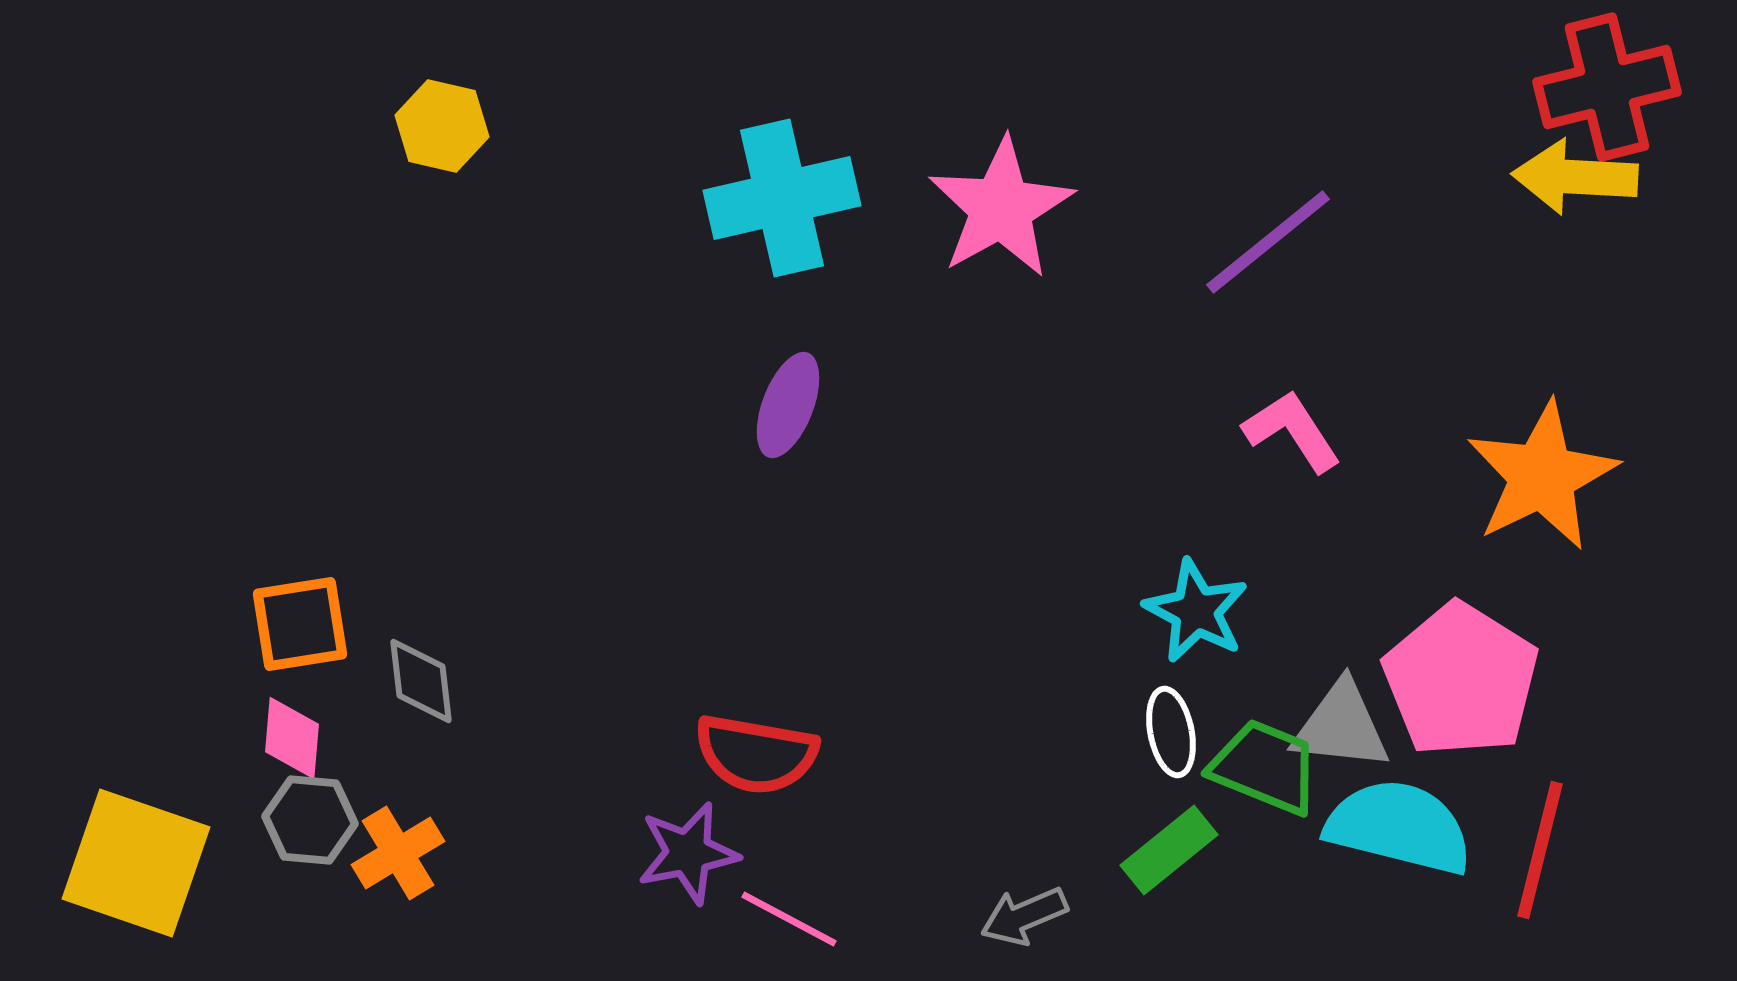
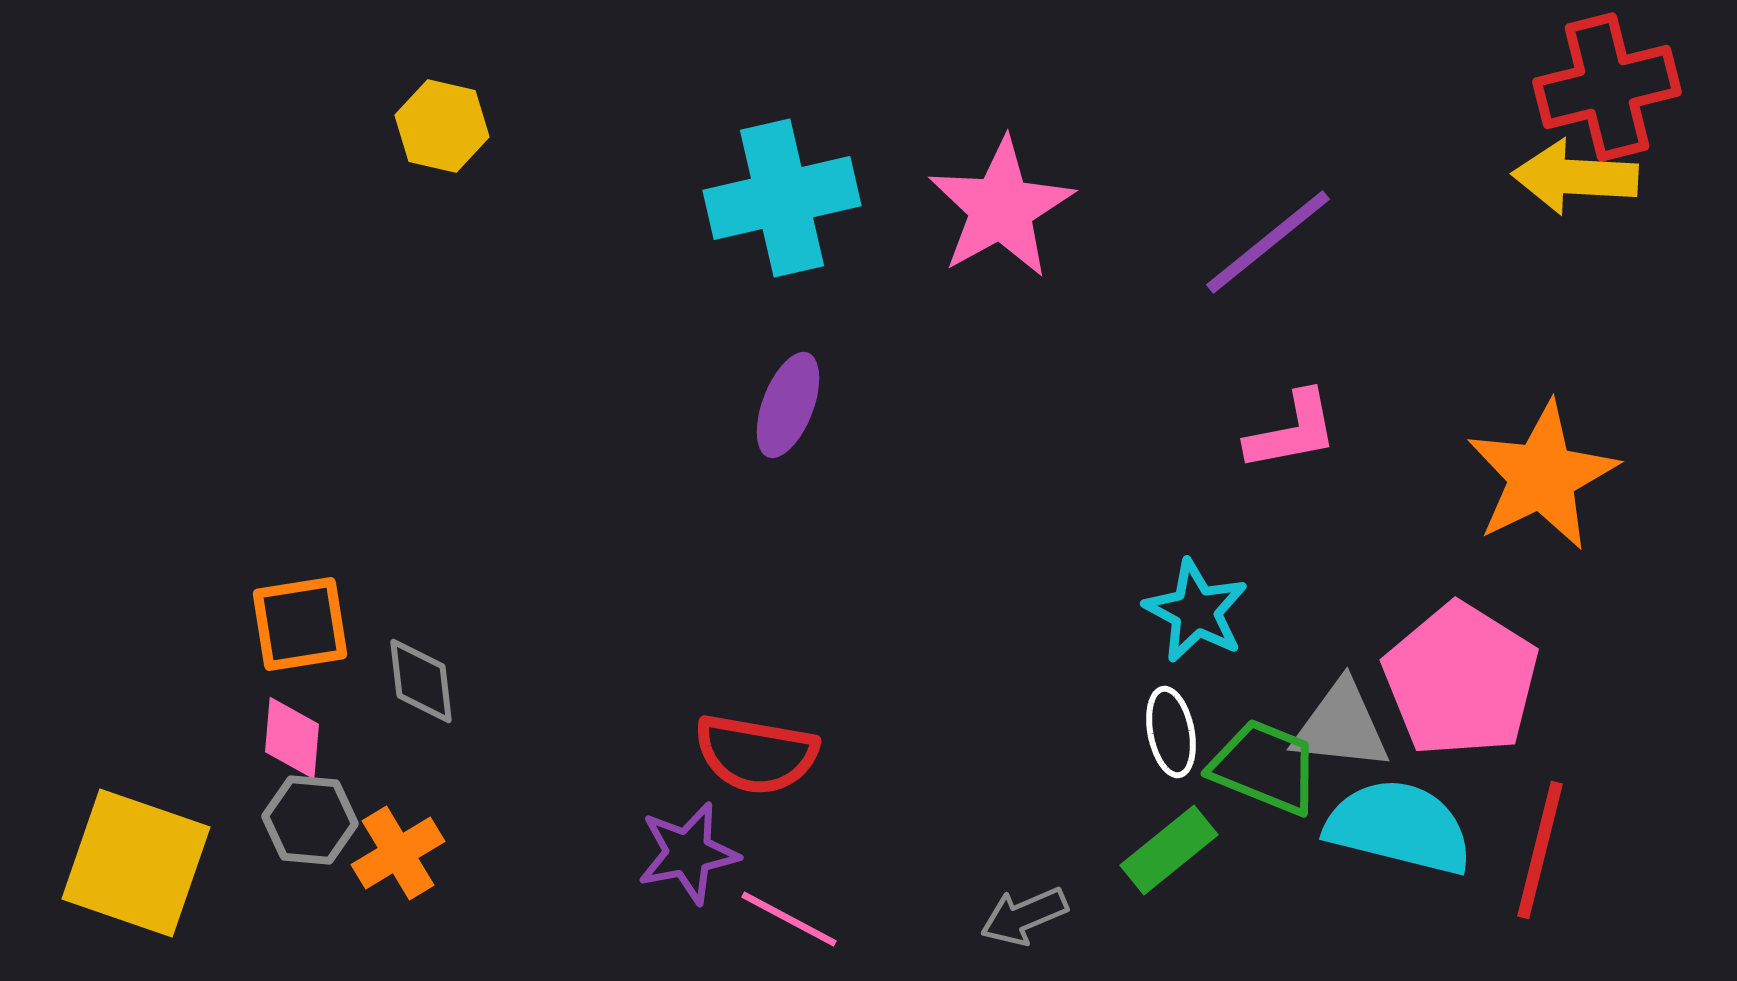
pink L-shape: rotated 112 degrees clockwise
